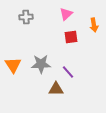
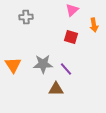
pink triangle: moved 6 px right, 4 px up
red square: rotated 24 degrees clockwise
gray star: moved 2 px right
purple line: moved 2 px left, 3 px up
